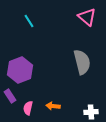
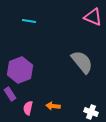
pink triangle: moved 6 px right; rotated 18 degrees counterclockwise
cyan line: rotated 48 degrees counterclockwise
gray semicircle: rotated 25 degrees counterclockwise
purple rectangle: moved 2 px up
white cross: rotated 24 degrees clockwise
